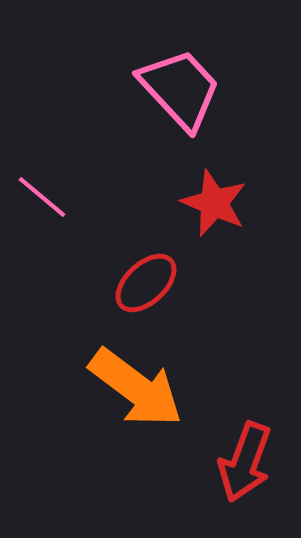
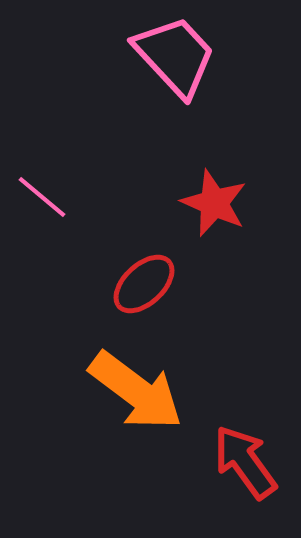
pink trapezoid: moved 5 px left, 33 px up
red ellipse: moved 2 px left, 1 px down
orange arrow: moved 3 px down
red arrow: rotated 124 degrees clockwise
